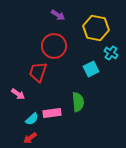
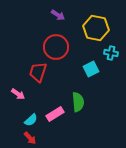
red circle: moved 2 px right, 1 px down
cyan cross: rotated 24 degrees counterclockwise
pink rectangle: moved 3 px right, 1 px down; rotated 24 degrees counterclockwise
cyan semicircle: moved 1 px left, 1 px down
red arrow: rotated 96 degrees counterclockwise
